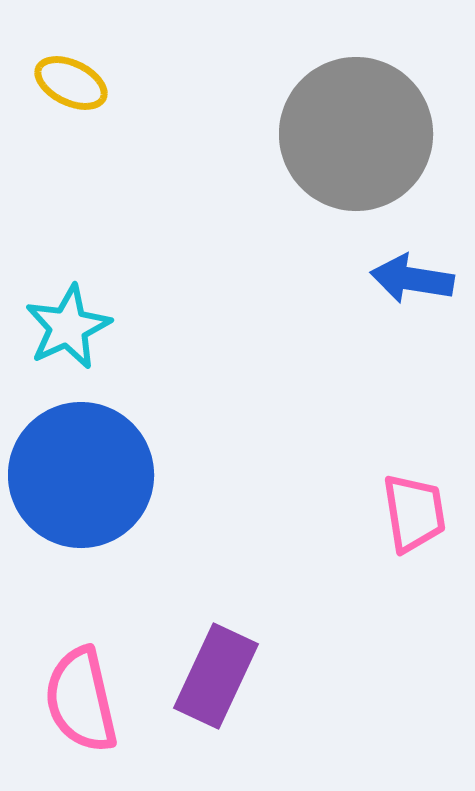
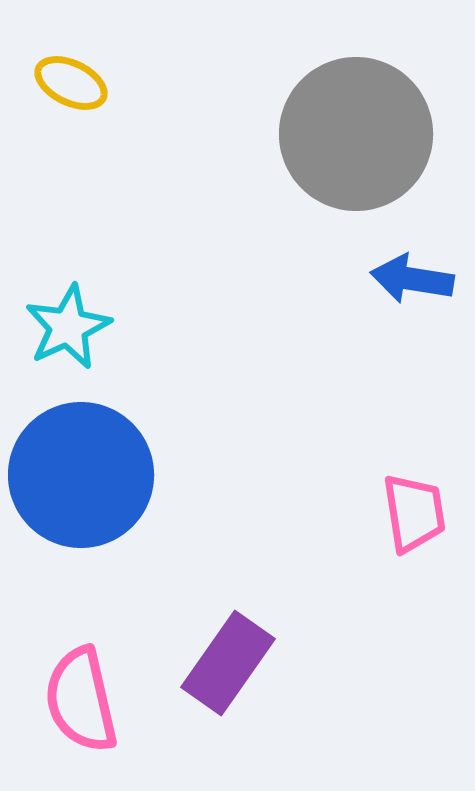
purple rectangle: moved 12 px right, 13 px up; rotated 10 degrees clockwise
